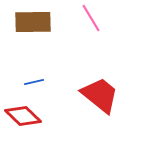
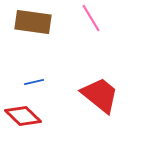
brown rectangle: rotated 9 degrees clockwise
